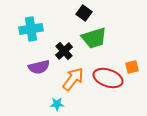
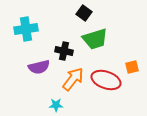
cyan cross: moved 5 px left
green trapezoid: moved 1 px right, 1 px down
black cross: rotated 36 degrees counterclockwise
red ellipse: moved 2 px left, 2 px down
cyan star: moved 1 px left, 1 px down
